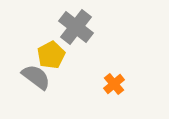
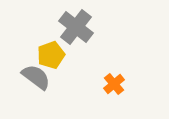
yellow pentagon: rotated 8 degrees clockwise
